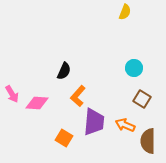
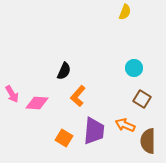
purple trapezoid: moved 9 px down
